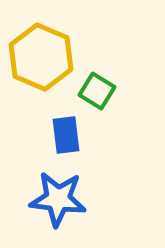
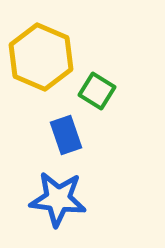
blue rectangle: rotated 12 degrees counterclockwise
